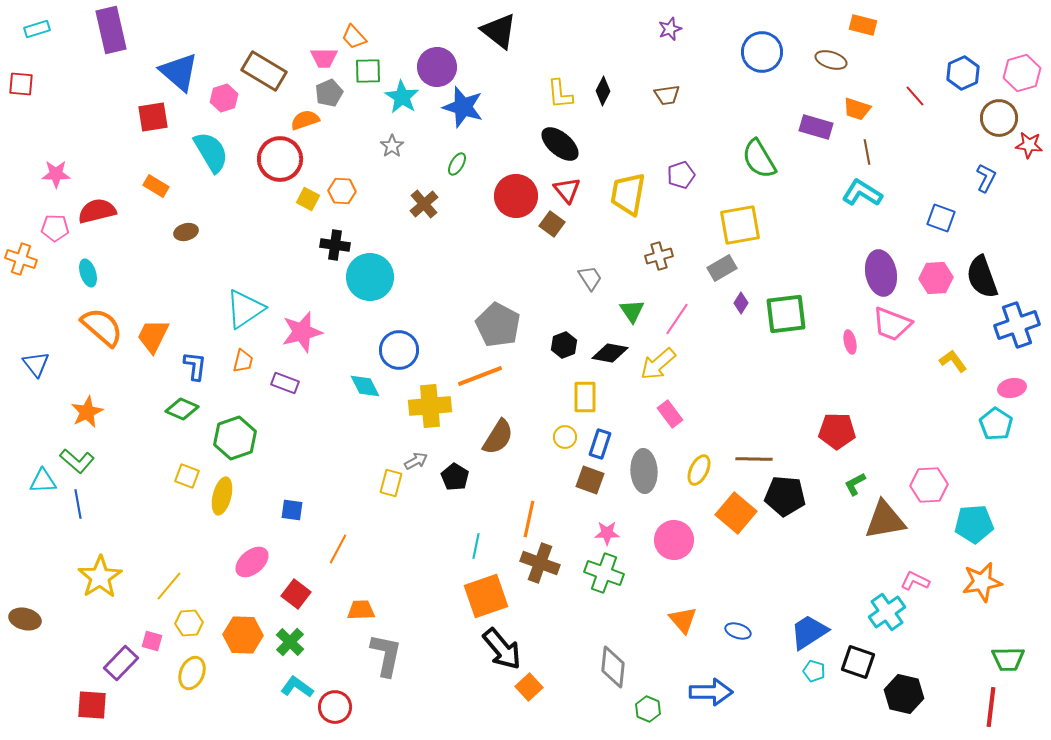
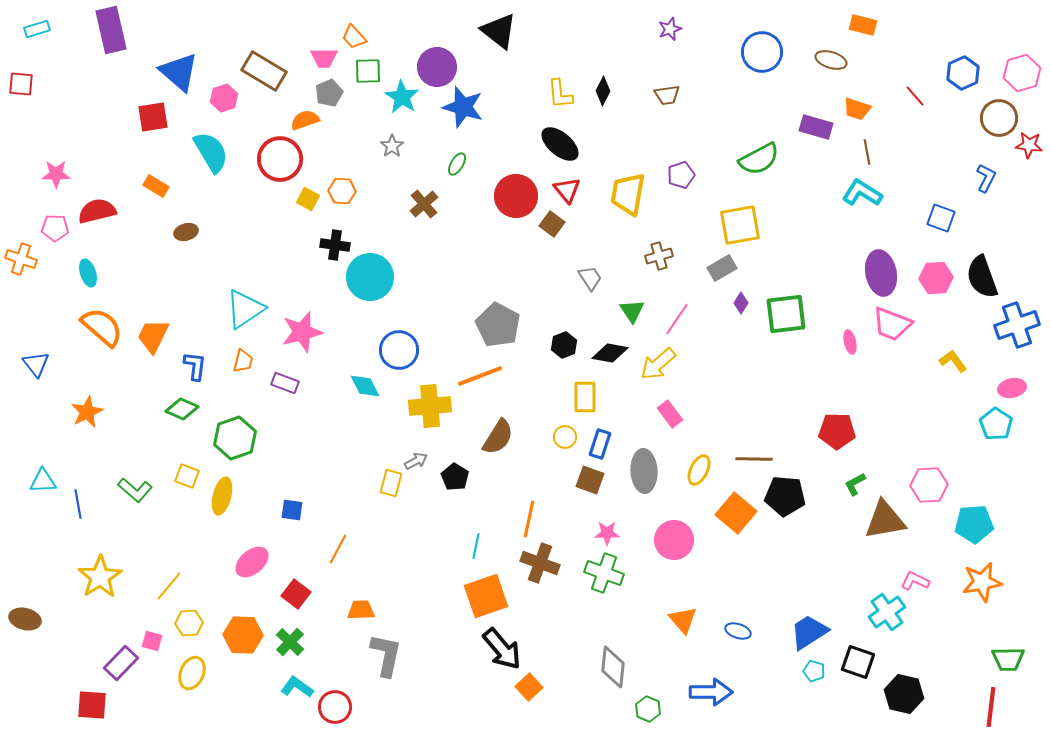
green semicircle at (759, 159): rotated 87 degrees counterclockwise
green L-shape at (77, 461): moved 58 px right, 29 px down
